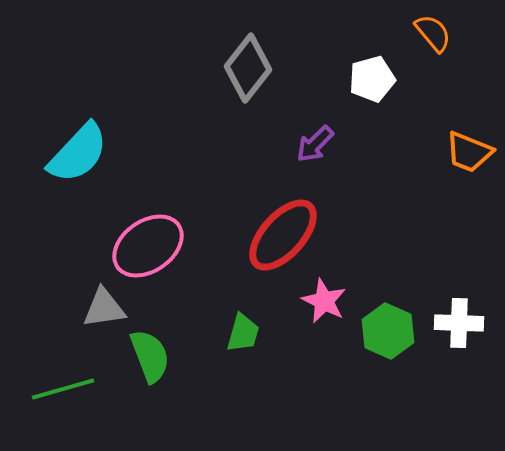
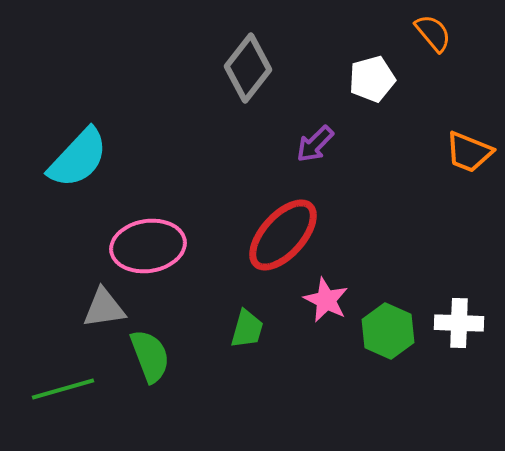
cyan semicircle: moved 5 px down
pink ellipse: rotated 26 degrees clockwise
pink star: moved 2 px right, 1 px up
green trapezoid: moved 4 px right, 4 px up
